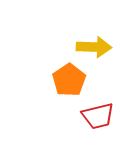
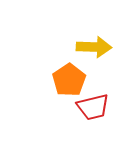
red trapezoid: moved 5 px left, 9 px up
